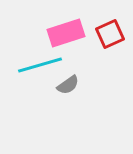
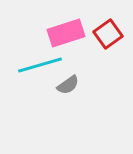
red square: moved 2 px left; rotated 12 degrees counterclockwise
